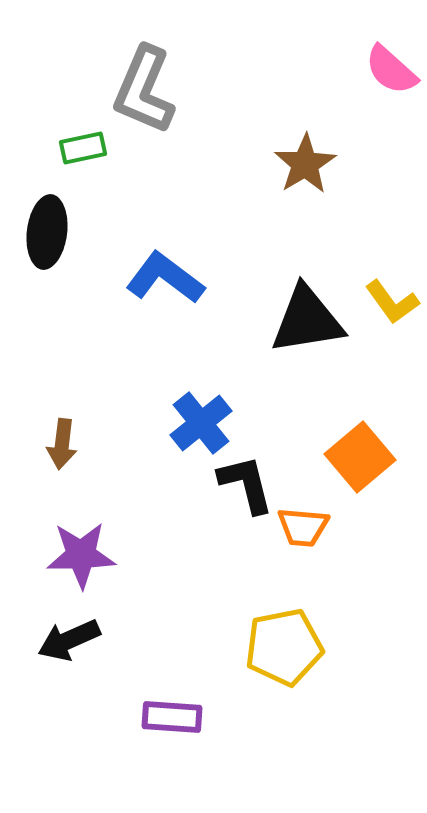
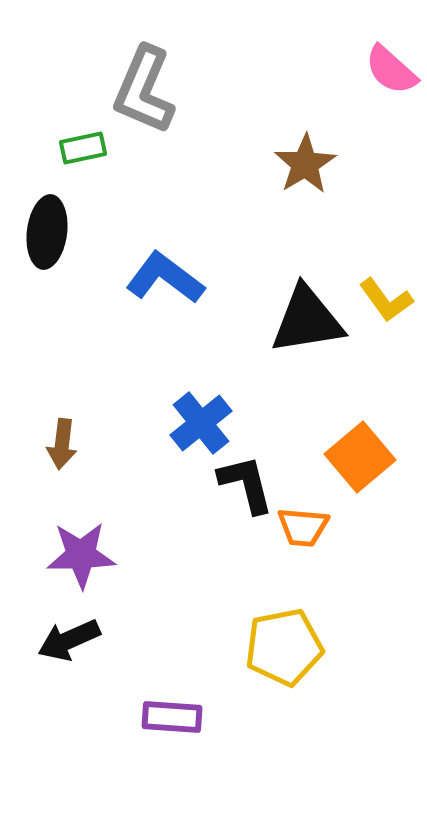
yellow L-shape: moved 6 px left, 2 px up
